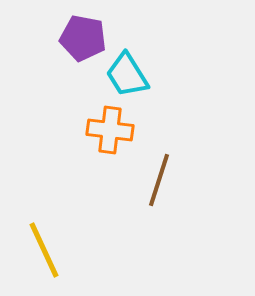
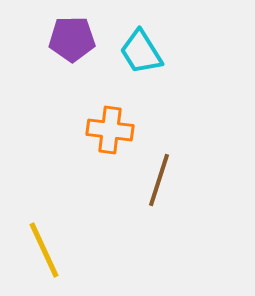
purple pentagon: moved 11 px left, 1 px down; rotated 12 degrees counterclockwise
cyan trapezoid: moved 14 px right, 23 px up
